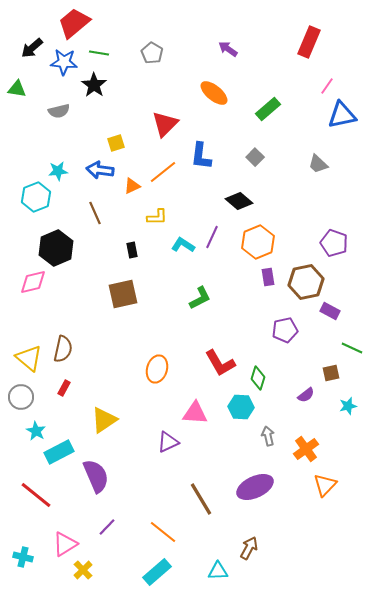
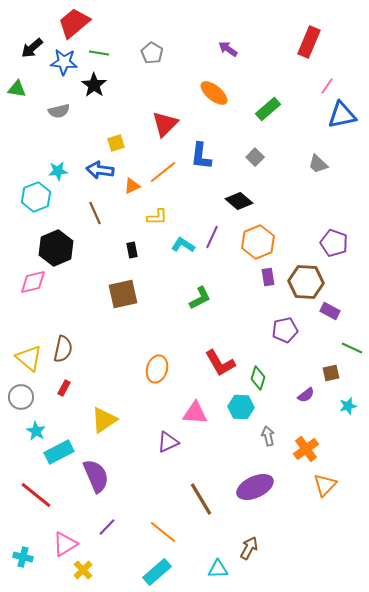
brown hexagon at (306, 282): rotated 16 degrees clockwise
cyan triangle at (218, 571): moved 2 px up
